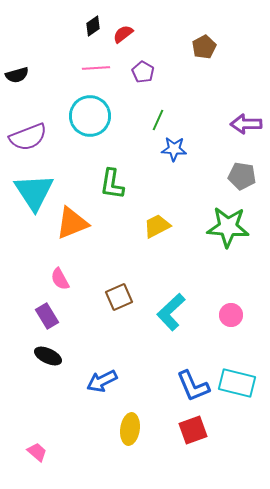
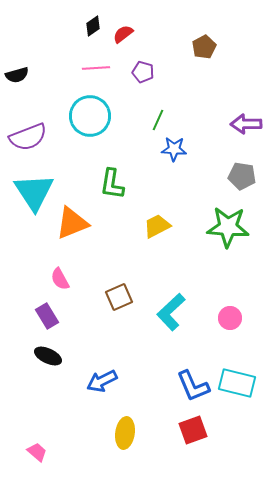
purple pentagon: rotated 15 degrees counterclockwise
pink circle: moved 1 px left, 3 px down
yellow ellipse: moved 5 px left, 4 px down
